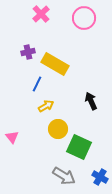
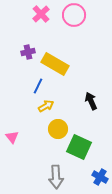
pink circle: moved 10 px left, 3 px up
blue line: moved 1 px right, 2 px down
gray arrow: moved 8 px left, 1 px down; rotated 55 degrees clockwise
